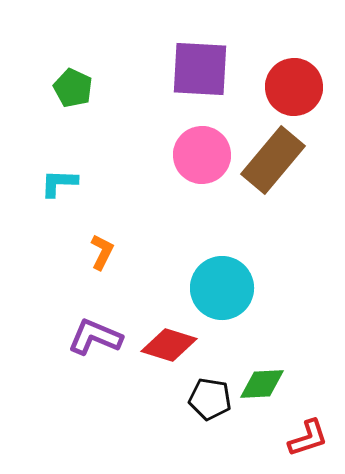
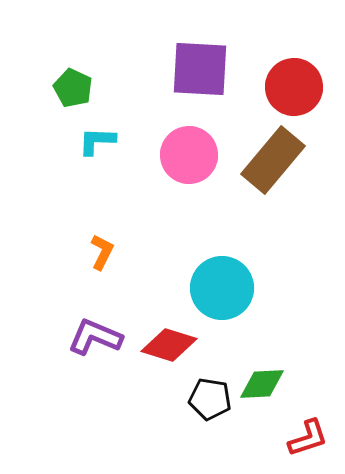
pink circle: moved 13 px left
cyan L-shape: moved 38 px right, 42 px up
